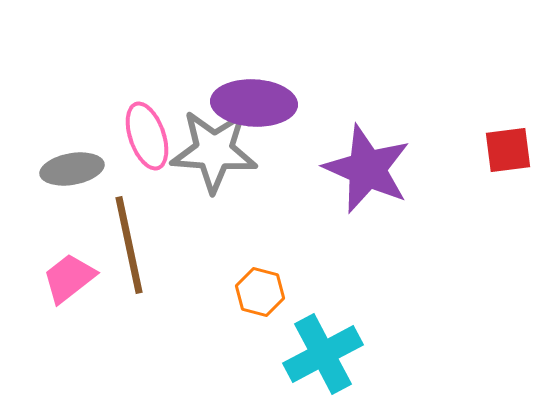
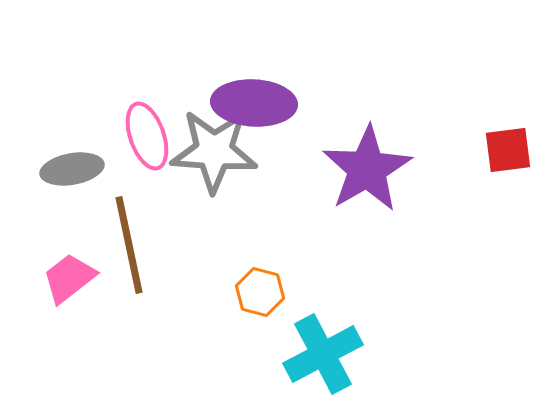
purple star: rotated 18 degrees clockwise
